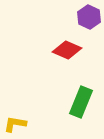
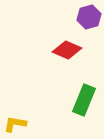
purple hexagon: rotated 20 degrees clockwise
green rectangle: moved 3 px right, 2 px up
